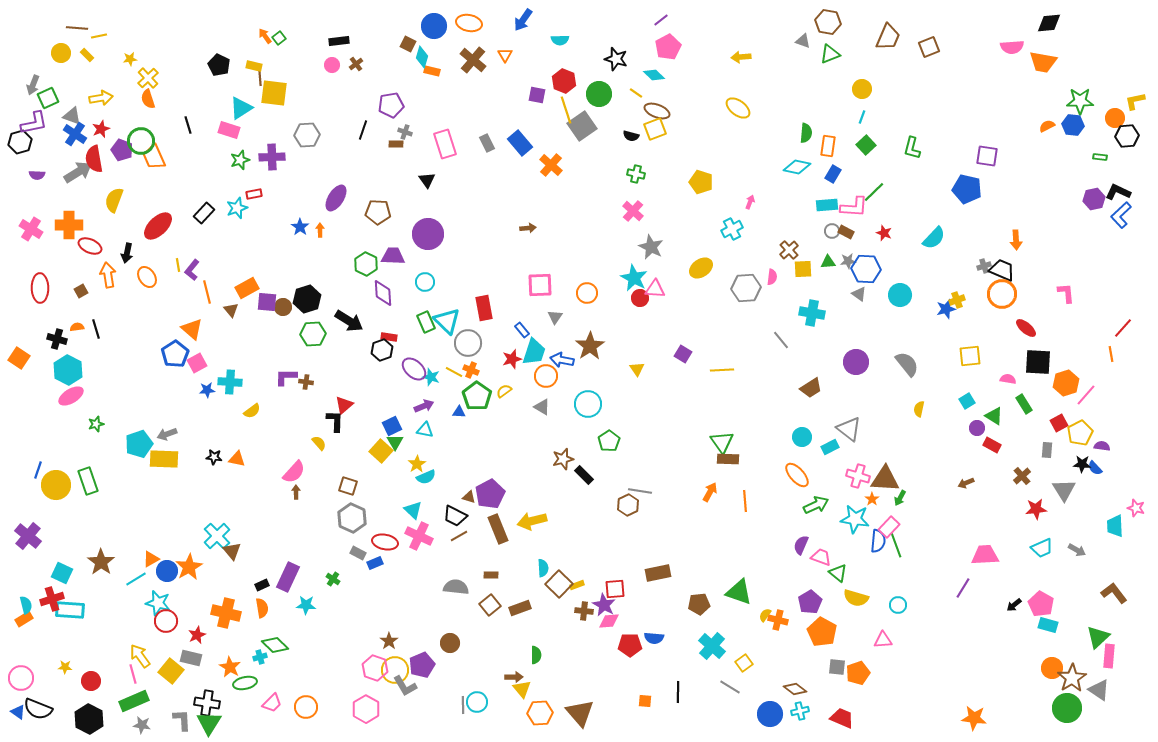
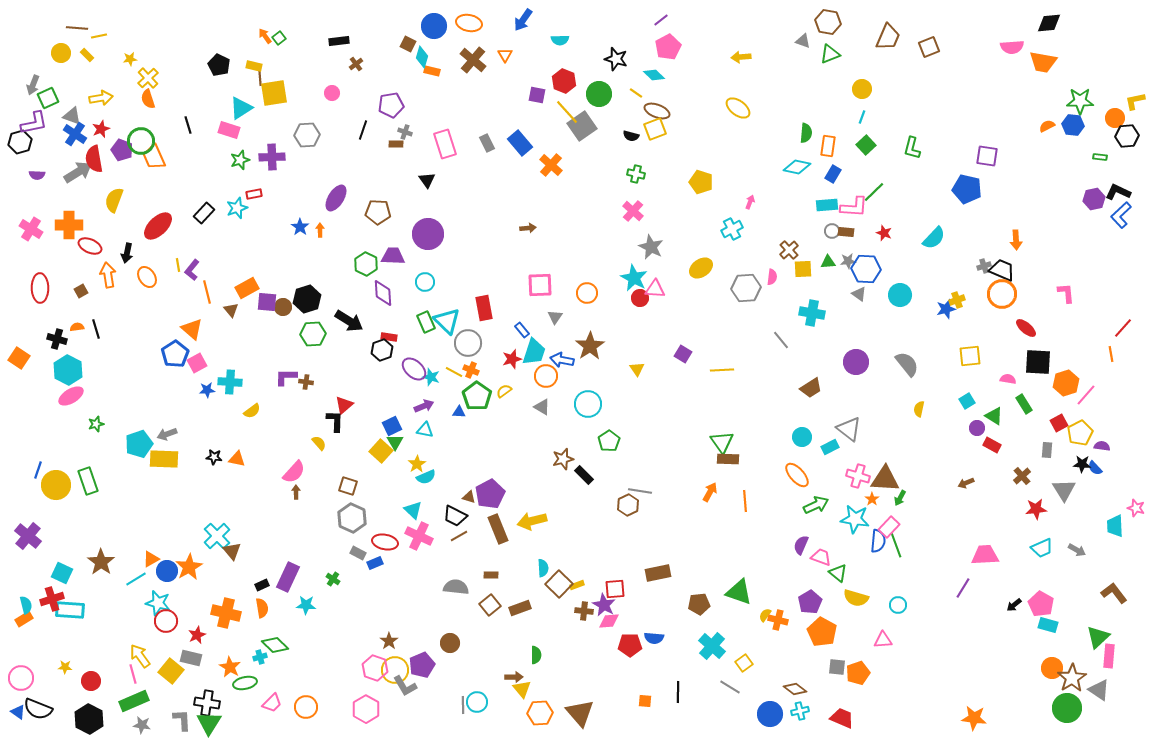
pink circle at (332, 65): moved 28 px down
yellow square at (274, 93): rotated 16 degrees counterclockwise
yellow line at (566, 110): moved 1 px right, 2 px down; rotated 24 degrees counterclockwise
brown rectangle at (846, 232): rotated 21 degrees counterclockwise
